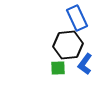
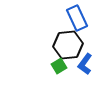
green square: moved 1 px right, 2 px up; rotated 28 degrees counterclockwise
